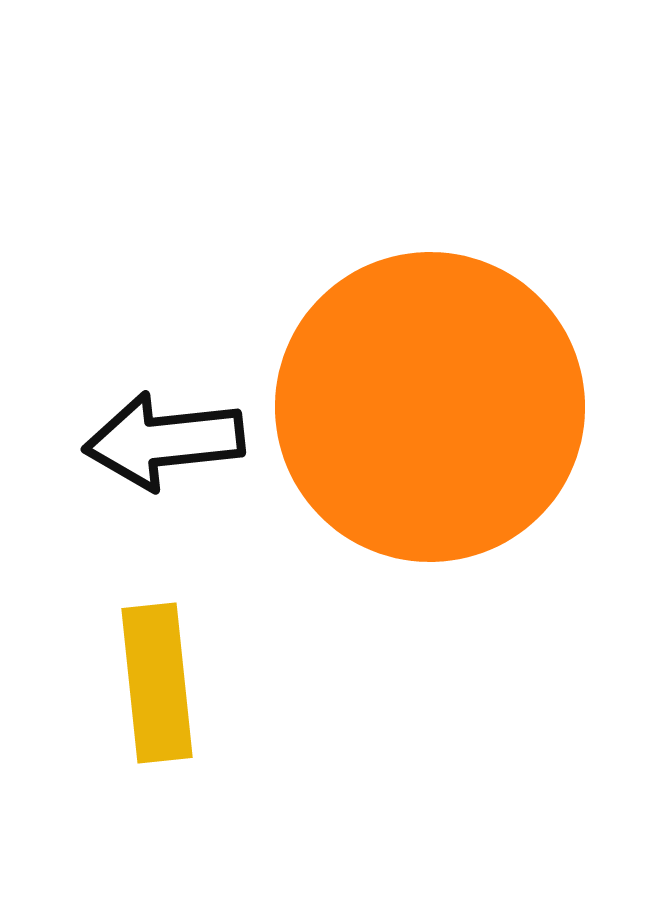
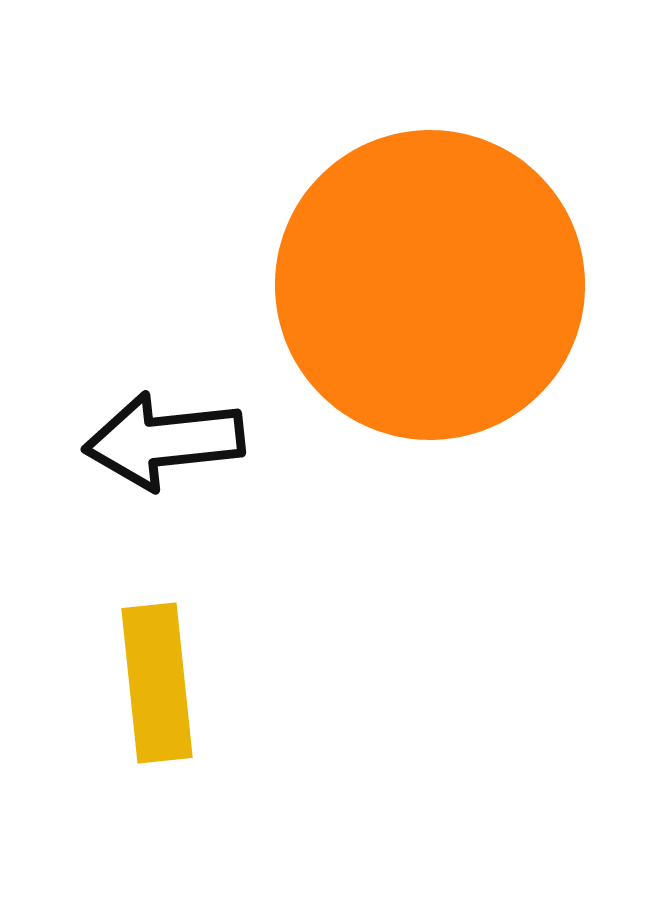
orange circle: moved 122 px up
